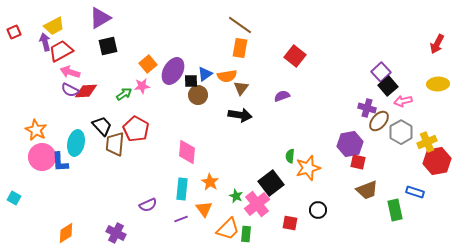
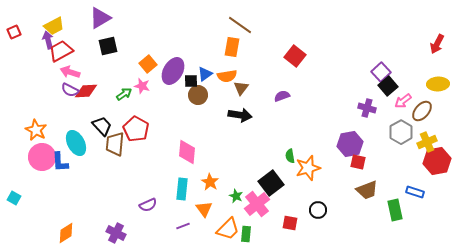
purple arrow at (45, 42): moved 3 px right, 2 px up
orange rectangle at (240, 48): moved 8 px left, 1 px up
pink star at (142, 86): rotated 21 degrees clockwise
pink arrow at (403, 101): rotated 24 degrees counterclockwise
brown ellipse at (379, 121): moved 43 px right, 10 px up
cyan ellipse at (76, 143): rotated 40 degrees counterclockwise
green semicircle at (290, 156): rotated 16 degrees counterclockwise
purple line at (181, 219): moved 2 px right, 7 px down
